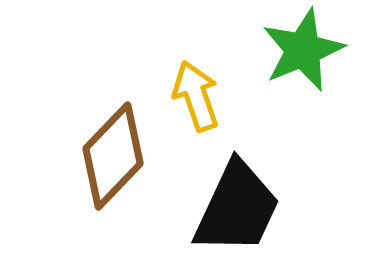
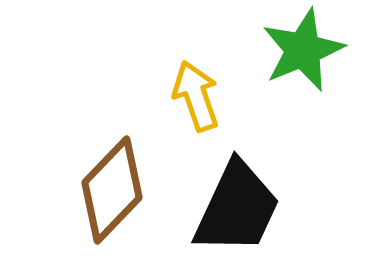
brown diamond: moved 1 px left, 34 px down
